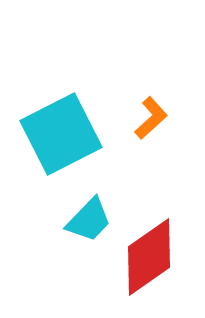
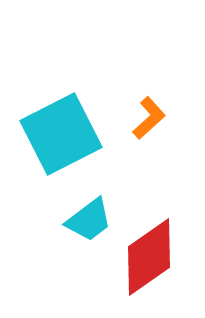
orange L-shape: moved 2 px left
cyan trapezoid: rotated 9 degrees clockwise
